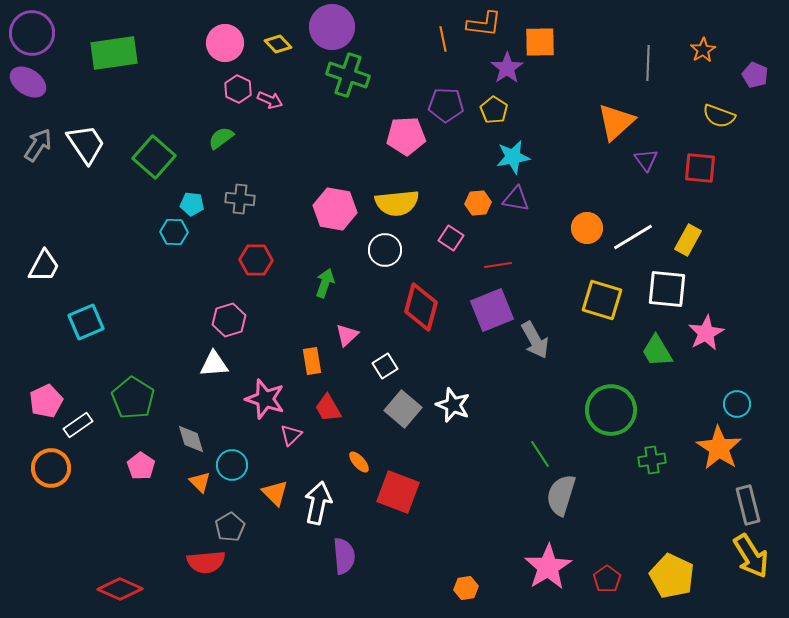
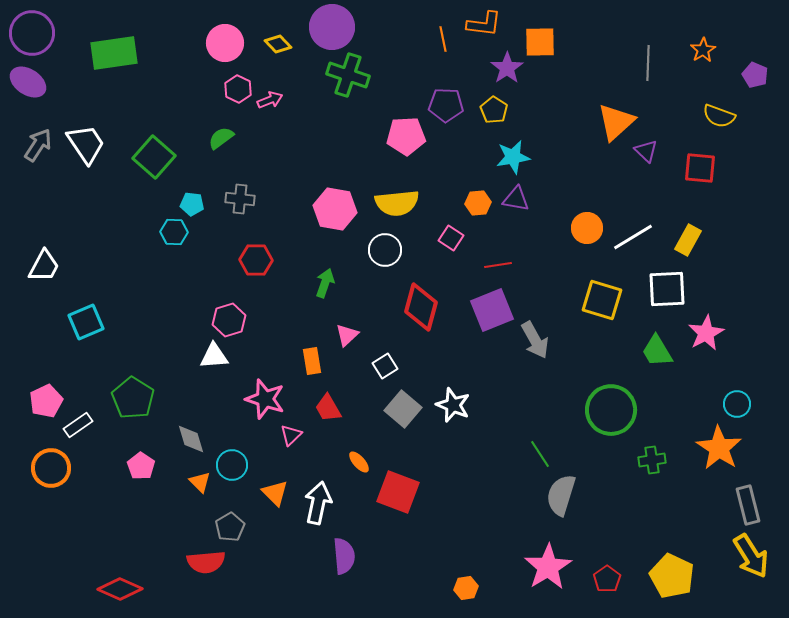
pink arrow at (270, 100): rotated 45 degrees counterclockwise
purple triangle at (646, 160): moved 9 px up; rotated 10 degrees counterclockwise
white square at (667, 289): rotated 9 degrees counterclockwise
white triangle at (214, 364): moved 8 px up
